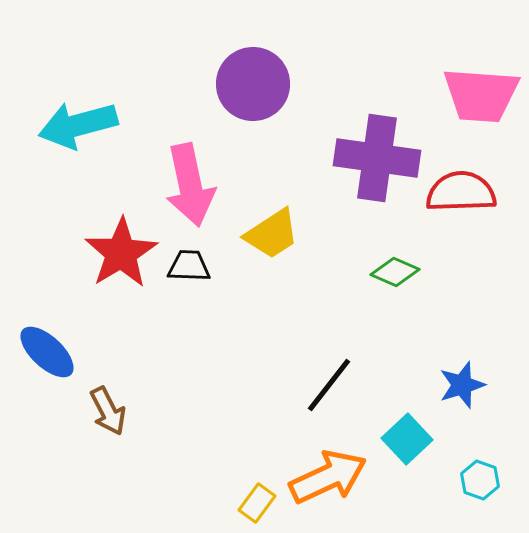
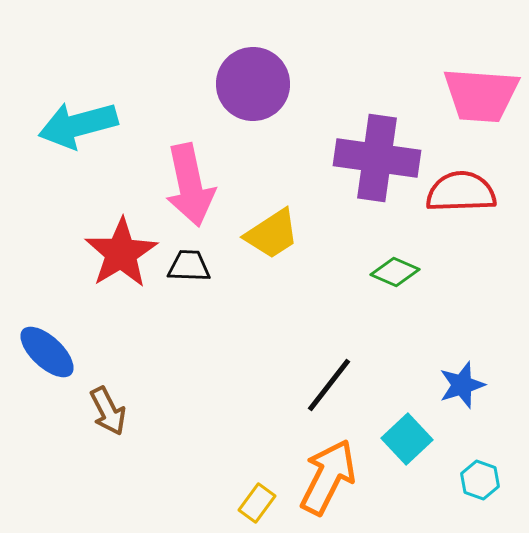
orange arrow: rotated 38 degrees counterclockwise
